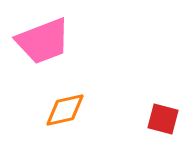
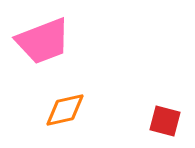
red square: moved 2 px right, 2 px down
